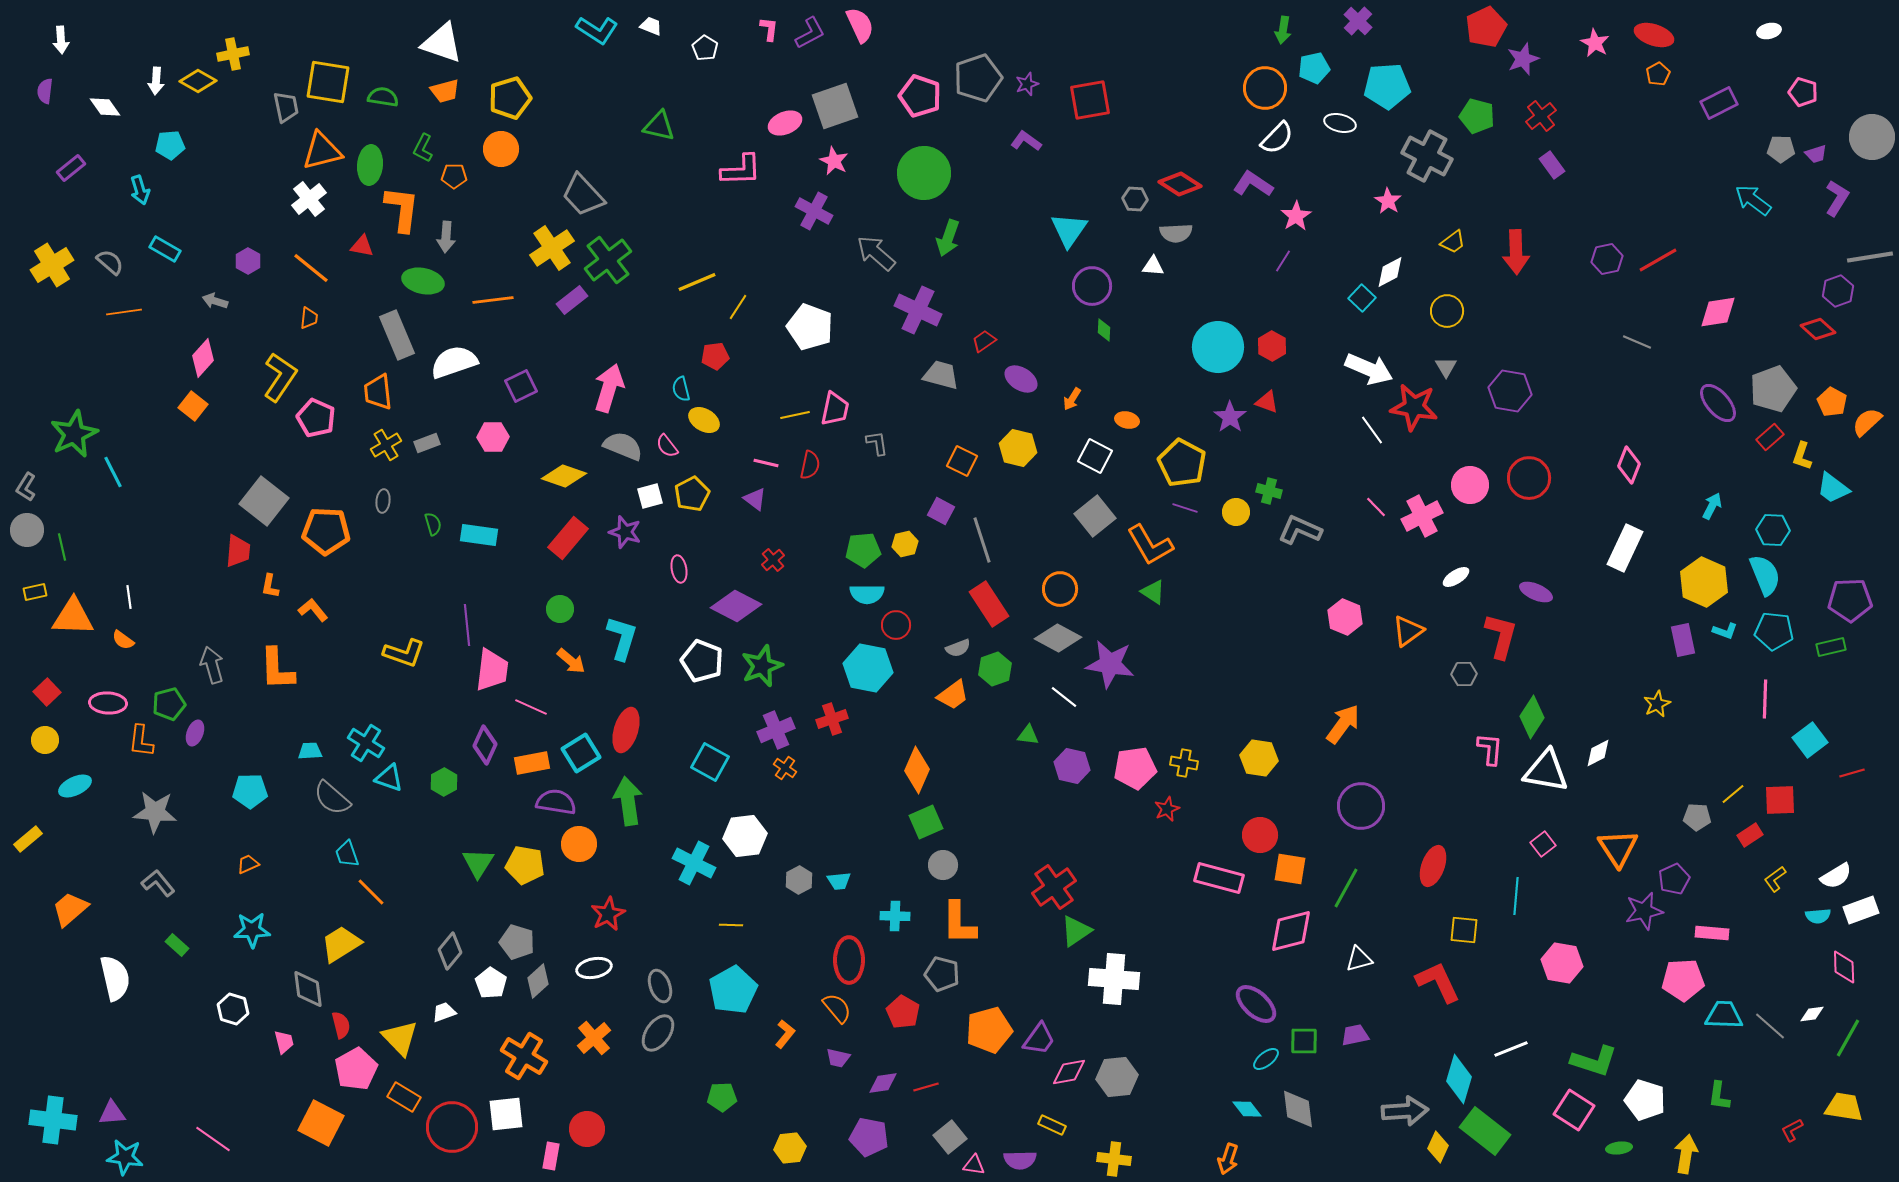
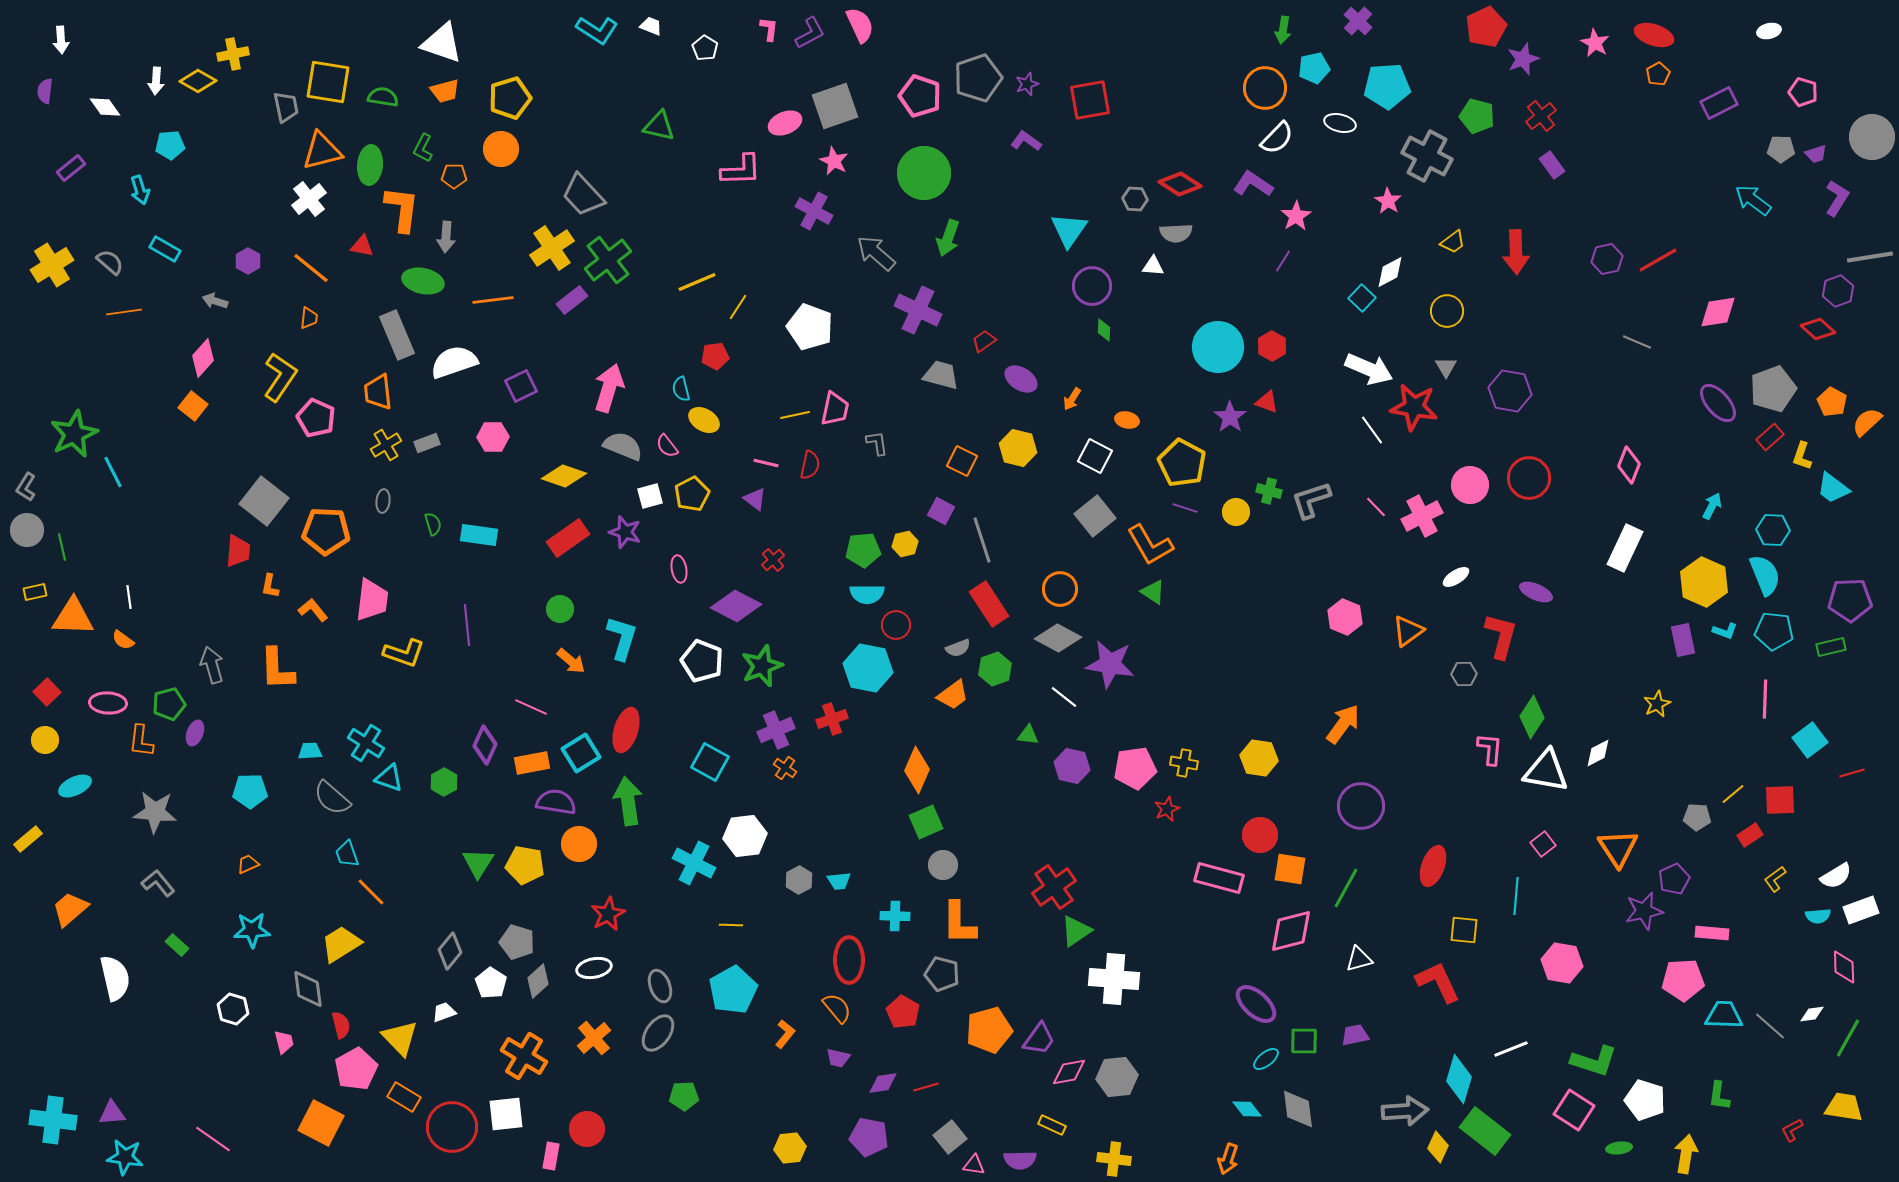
gray L-shape at (1300, 530): moved 11 px right, 30 px up; rotated 42 degrees counterclockwise
red rectangle at (568, 538): rotated 15 degrees clockwise
pink trapezoid at (492, 670): moved 120 px left, 70 px up
green pentagon at (722, 1097): moved 38 px left, 1 px up
